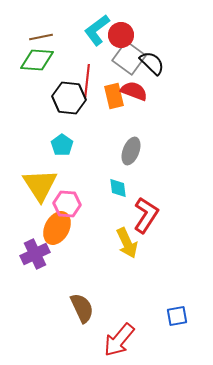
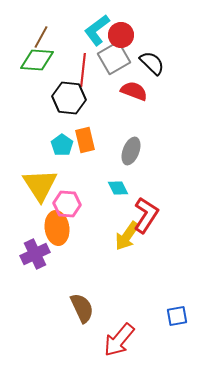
brown line: rotated 50 degrees counterclockwise
gray square: moved 15 px left; rotated 24 degrees clockwise
red line: moved 4 px left, 11 px up
orange rectangle: moved 29 px left, 44 px down
cyan diamond: rotated 20 degrees counterclockwise
orange ellipse: rotated 36 degrees counterclockwise
yellow arrow: moved 7 px up; rotated 60 degrees clockwise
